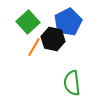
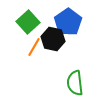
blue pentagon: rotated 8 degrees counterclockwise
green semicircle: moved 3 px right
